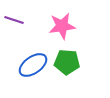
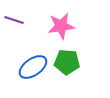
pink star: moved 1 px left
blue ellipse: moved 2 px down
